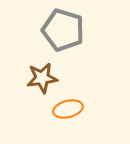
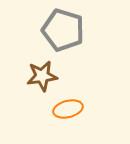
brown star: moved 2 px up
